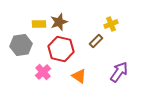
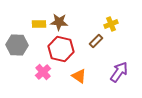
brown star: rotated 24 degrees clockwise
gray hexagon: moved 4 px left; rotated 10 degrees clockwise
